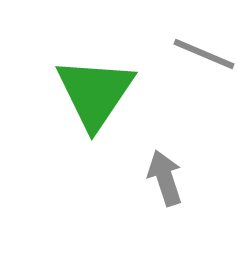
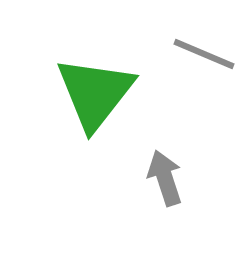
green triangle: rotated 4 degrees clockwise
